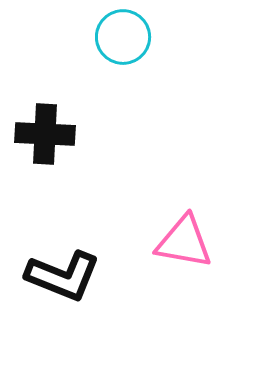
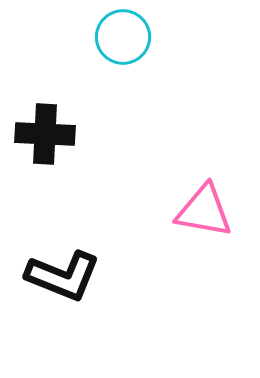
pink triangle: moved 20 px right, 31 px up
